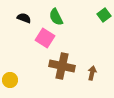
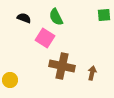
green square: rotated 32 degrees clockwise
